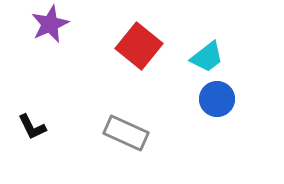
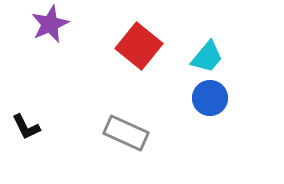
cyan trapezoid: rotated 12 degrees counterclockwise
blue circle: moved 7 px left, 1 px up
black L-shape: moved 6 px left
